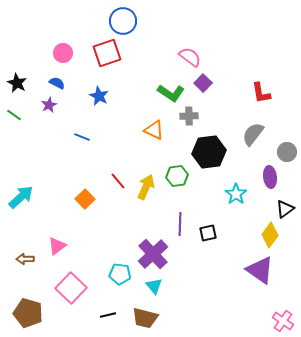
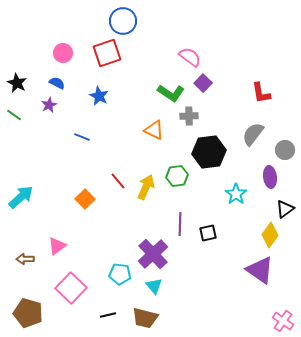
gray circle: moved 2 px left, 2 px up
